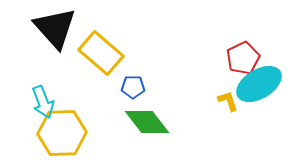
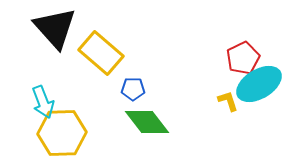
blue pentagon: moved 2 px down
